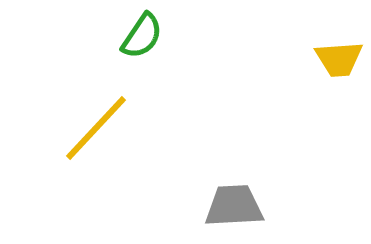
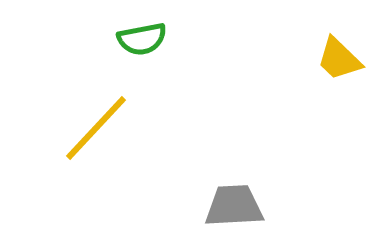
green semicircle: moved 3 px down; rotated 45 degrees clockwise
yellow trapezoid: rotated 48 degrees clockwise
